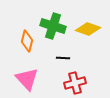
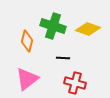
pink triangle: rotated 35 degrees clockwise
red cross: rotated 30 degrees clockwise
